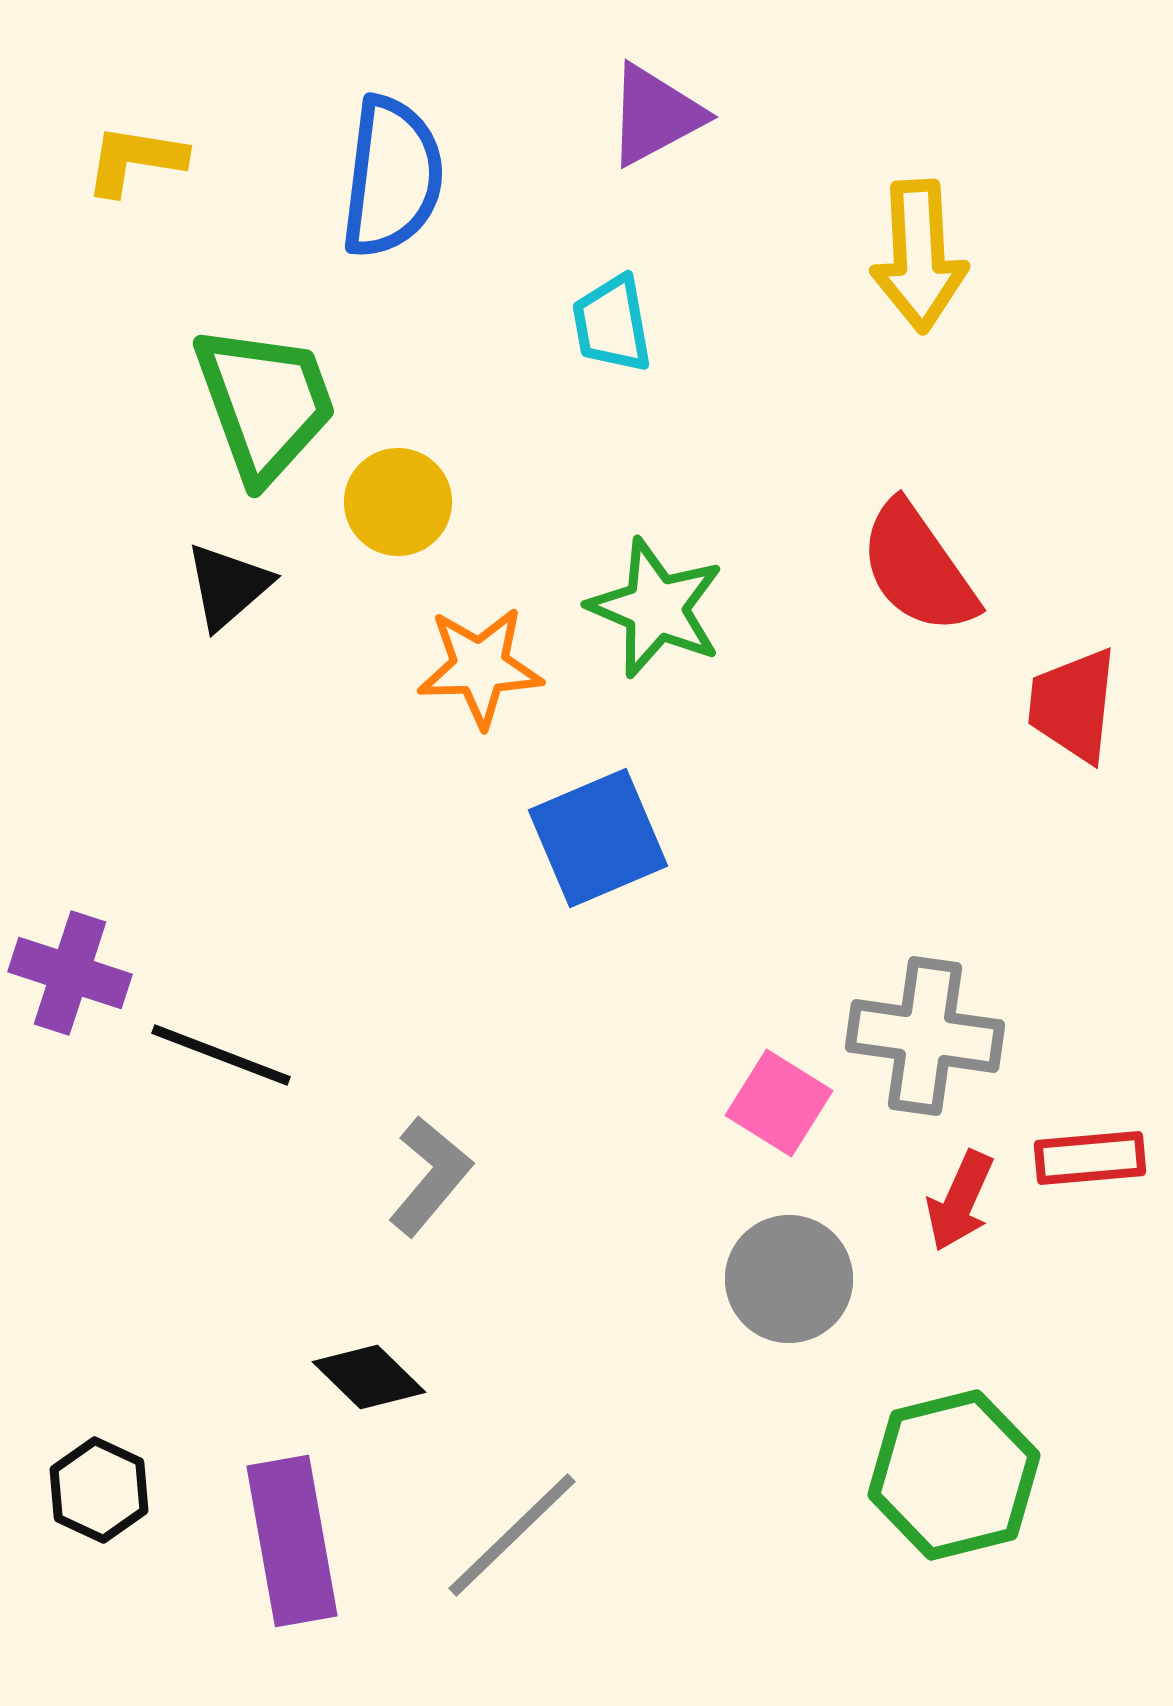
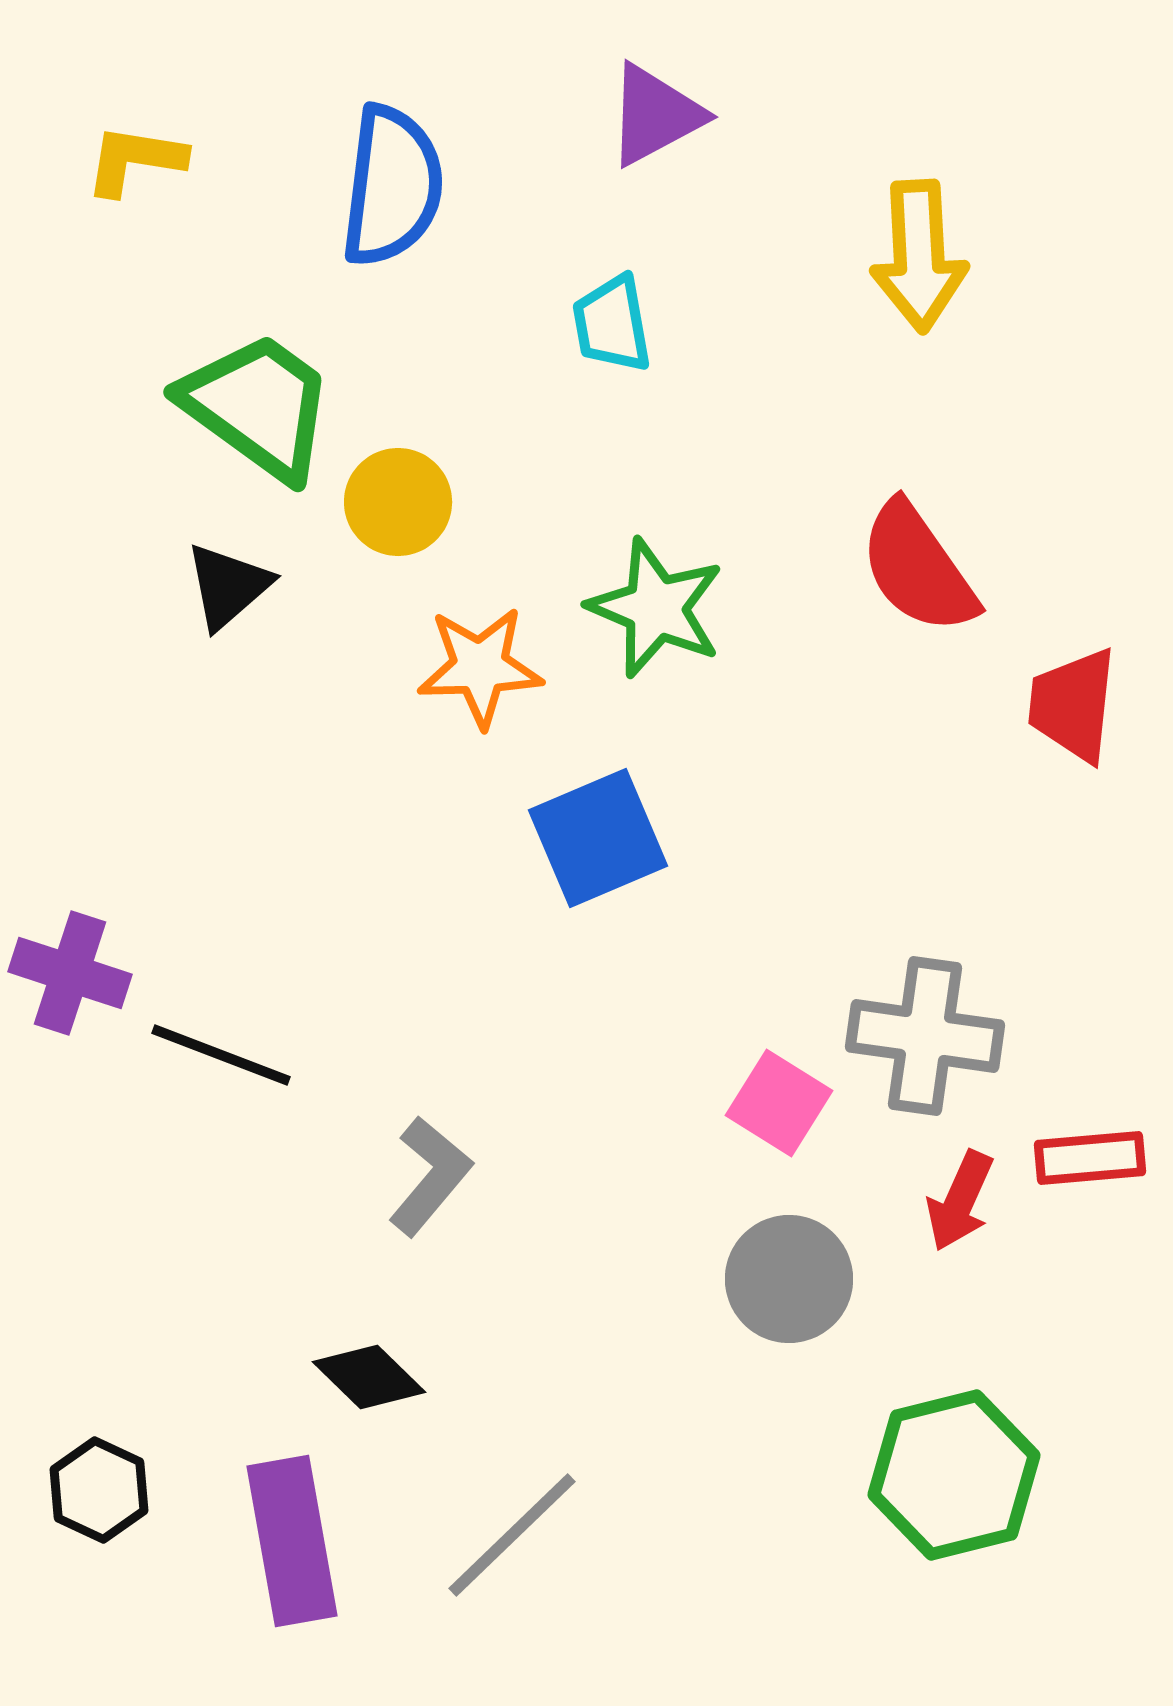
blue semicircle: moved 9 px down
green trapezoid: moved 7 px left, 3 px down; rotated 34 degrees counterclockwise
